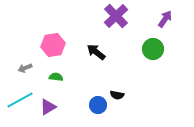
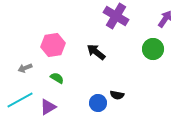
purple cross: rotated 15 degrees counterclockwise
green semicircle: moved 1 px right, 1 px down; rotated 24 degrees clockwise
blue circle: moved 2 px up
